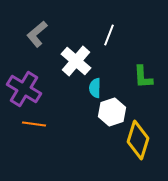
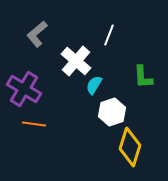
cyan semicircle: moved 1 px left, 3 px up; rotated 30 degrees clockwise
yellow diamond: moved 8 px left, 7 px down
